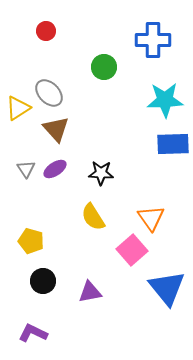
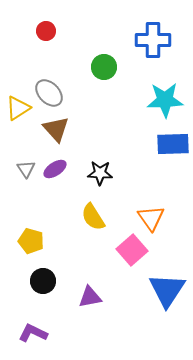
black star: moved 1 px left
blue triangle: moved 2 px down; rotated 12 degrees clockwise
purple triangle: moved 5 px down
